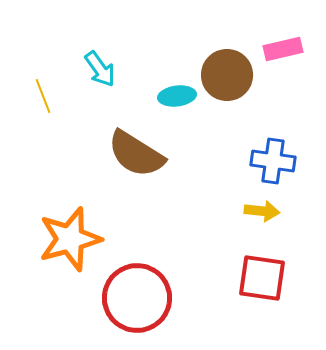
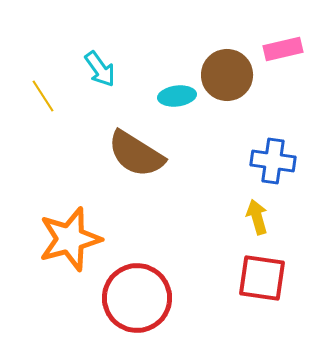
yellow line: rotated 12 degrees counterclockwise
yellow arrow: moved 5 px left, 6 px down; rotated 112 degrees counterclockwise
